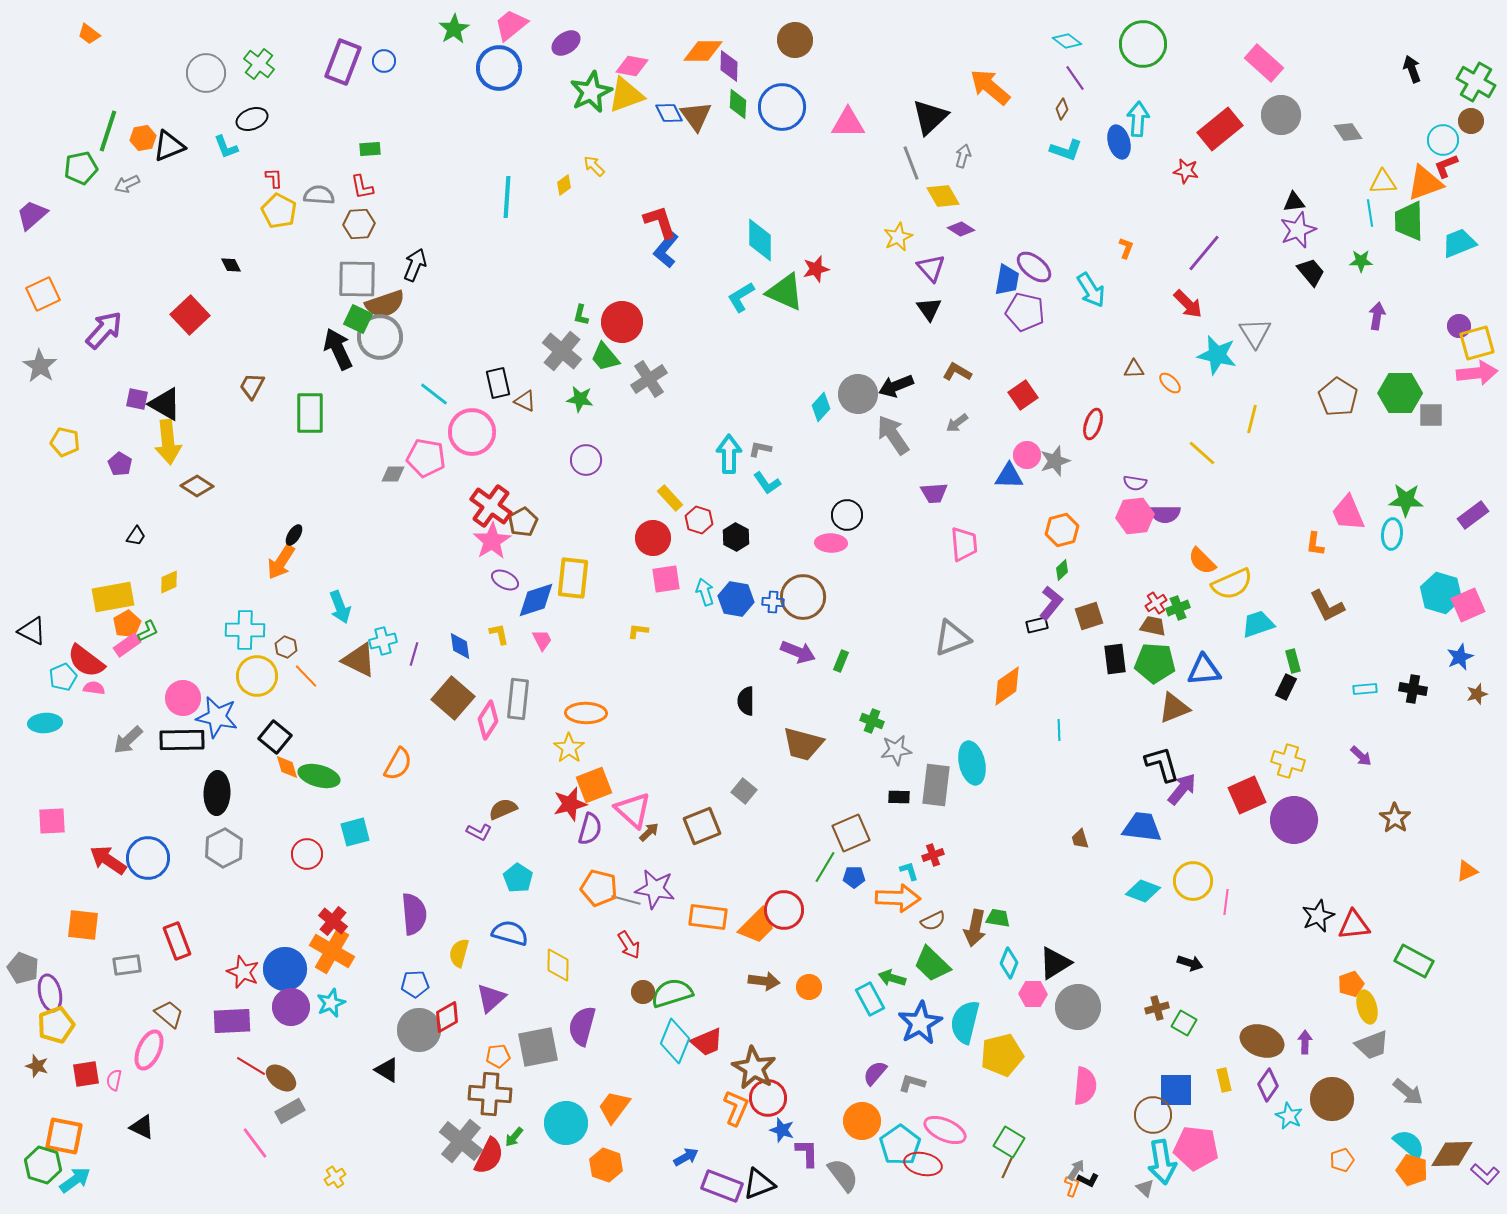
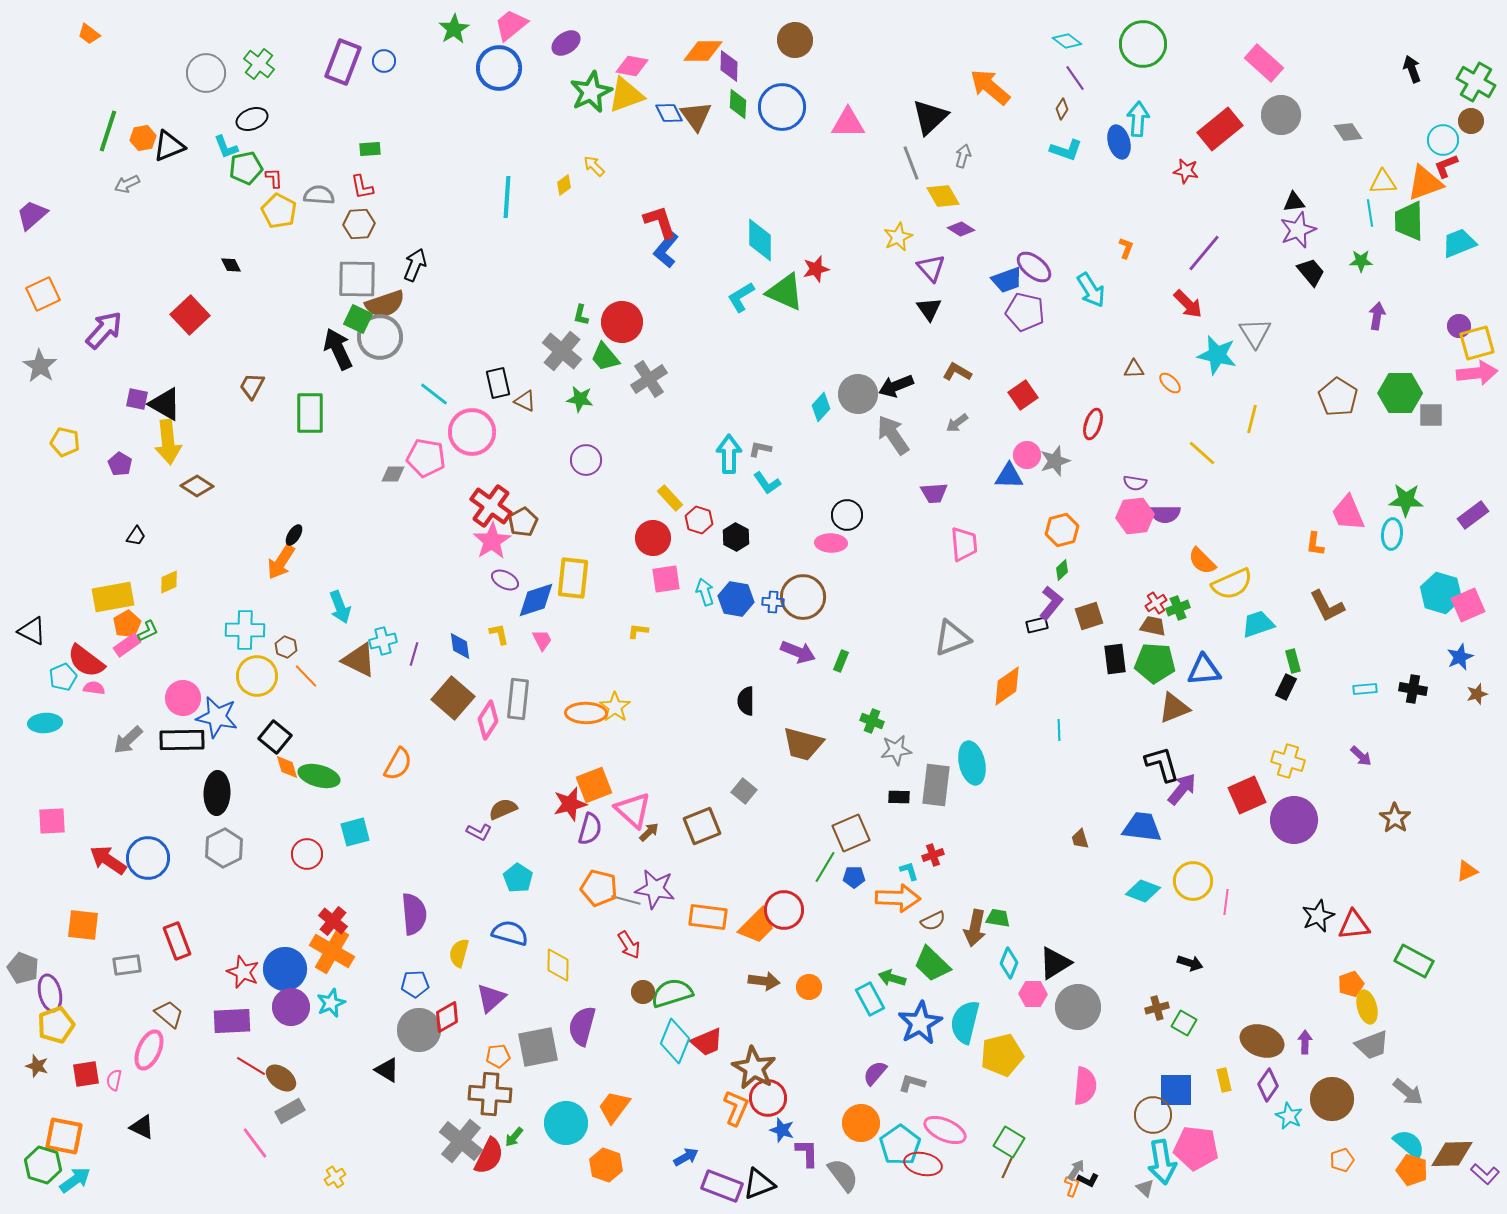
green pentagon at (81, 168): moved 165 px right
blue trapezoid at (1007, 280): rotated 60 degrees clockwise
yellow star at (569, 748): moved 46 px right, 41 px up
orange circle at (862, 1121): moved 1 px left, 2 px down
